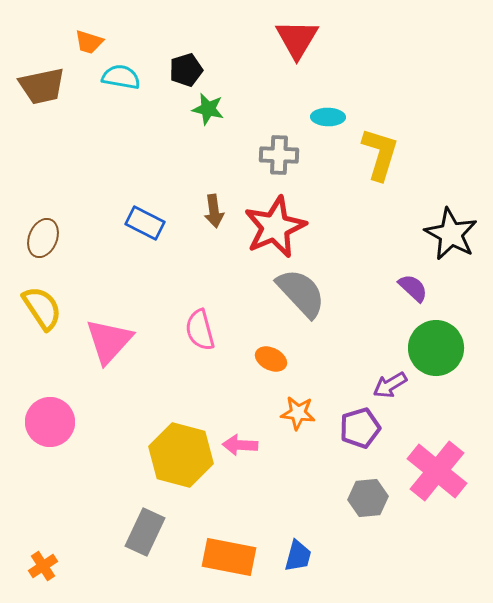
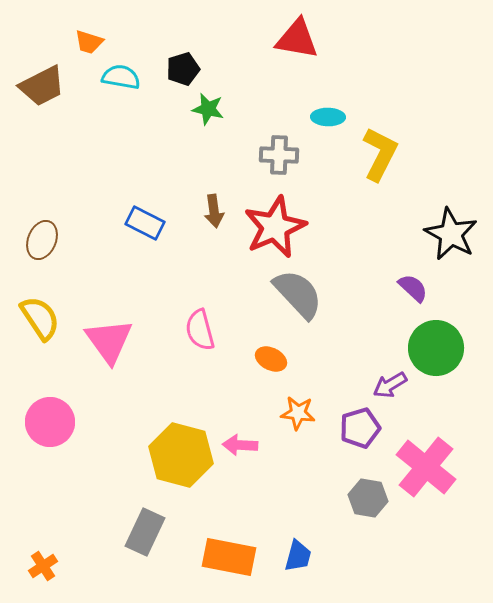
red triangle: rotated 51 degrees counterclockwise
black pentagon: moved 3 px left, 1 px up
brown trapezoid: rotated 15 degrees counterclockwise
yellow L-shape: rotated 10 degrees clockwise
brown ellipse: moved 1 px left, 2 px down
gray semicircle: moved 3 px left, 1 px down
yellow semicircle: moved 2 px left, 10 px down
pink triangle: rotated 18 degrees counterclockwise
pink cross: moved 11 px left, 4 px up
gray hexagon: rotated 15 degrees clockwise
